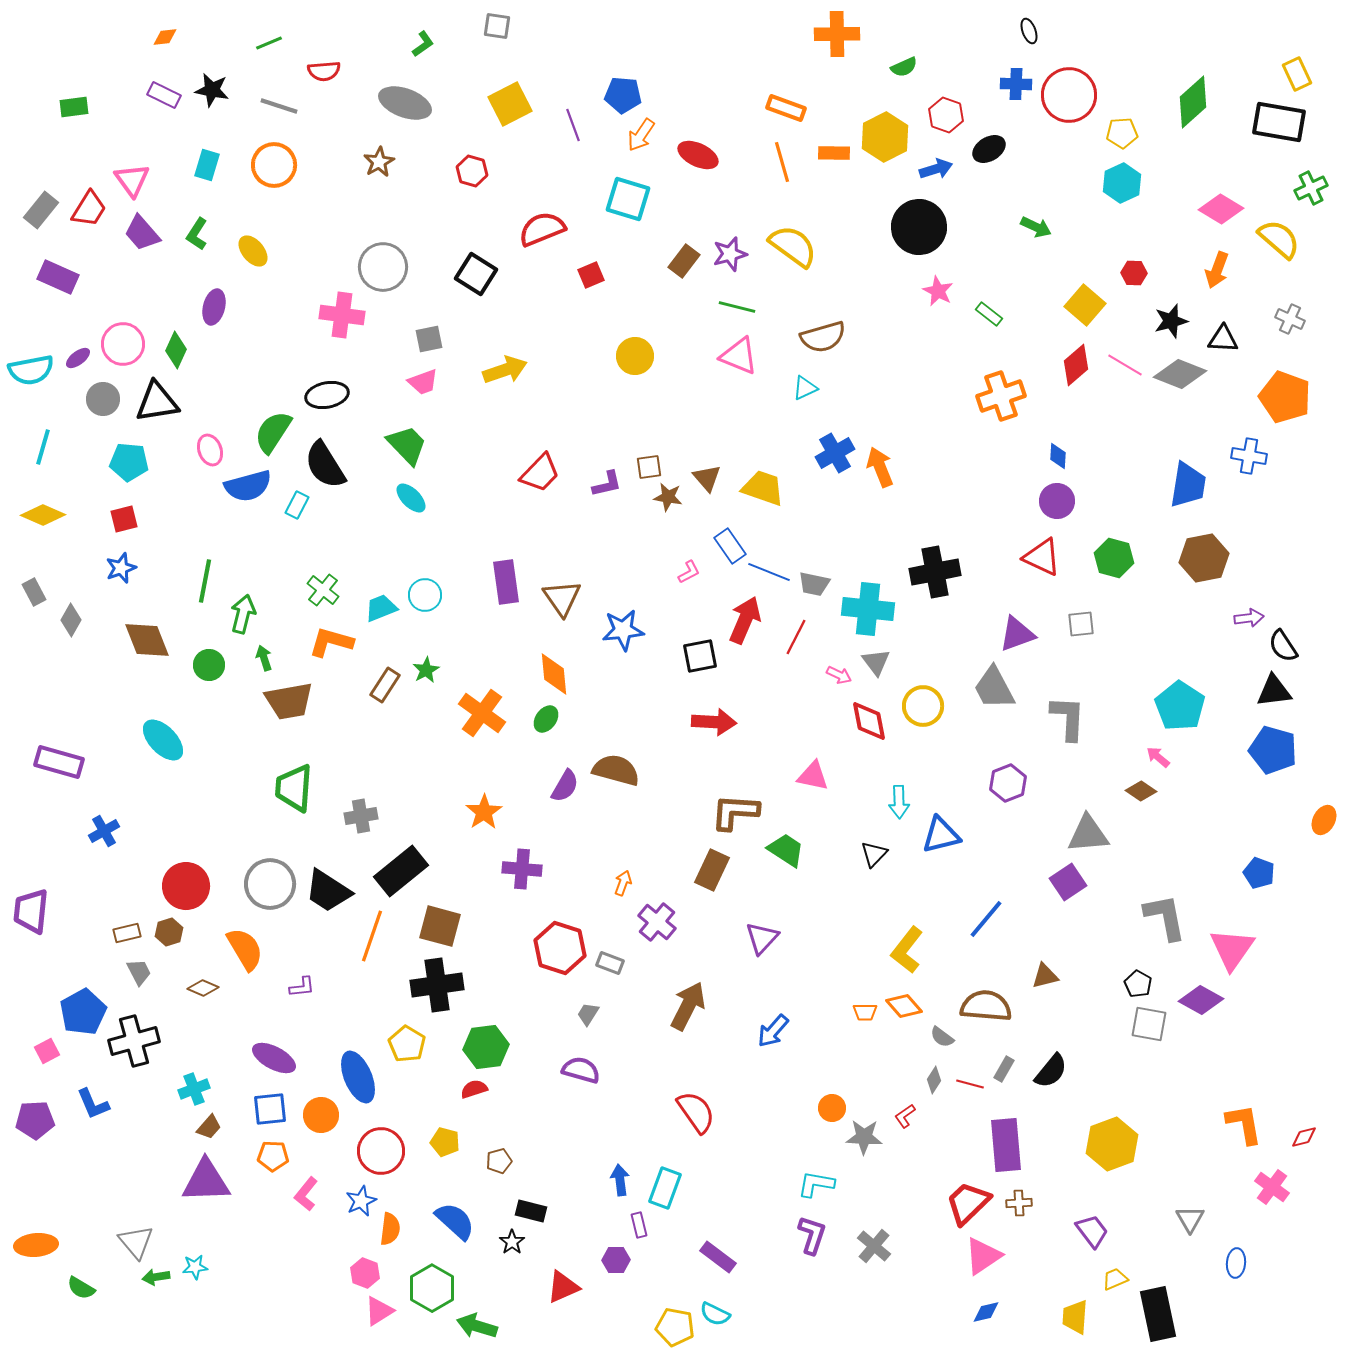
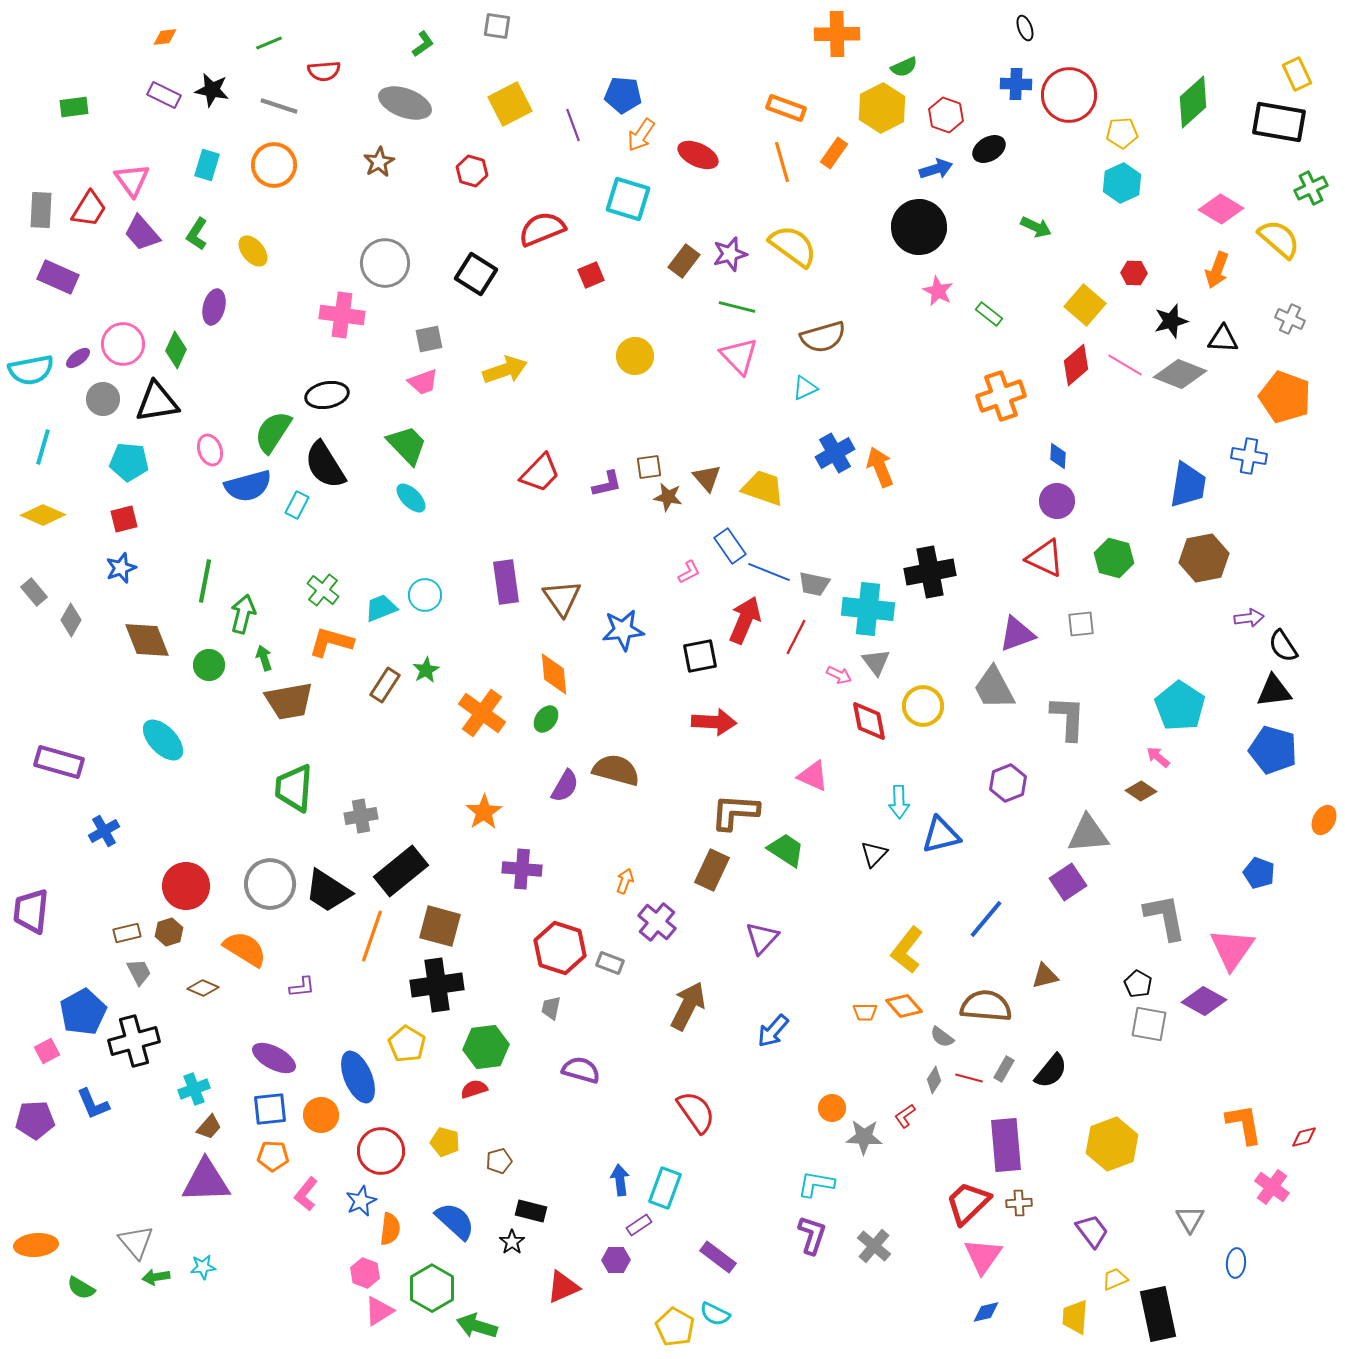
black ellipse at (1029, 31): moved 4 px left, 3 px up
yellow hexagon at (885, 137): moved 3 px left, 29 px up
orange rectangle at (834, 153): rotated 56 degrees counterclockwise
gray rectangle at (41, 210): rotated 36 degrees counterclockwise
gray circle at (383, 267): moved 2 px right, 4 px up
pink triangle at (739, 356): rotated 24 degrees clockwise
red triangle at (1042, 557): moved 3 px right, 1 px down
black cross at (935, 572): moved 5 px left
gray rectangle at (34, 592): rotated 12 degrees counterclockwise
pink triangle at (813, 776): rotated 12 degrees clockwise
orange arrow at (623, 883): moved 2 px right, 2 px up
orange semicircle at (245, 949): rotated 27 degrees counterclockwise
purple diamond at (1201, 1000): moved 3 px right, 1 px down
gray trapezoid at (588, 1014): moved 37 px left, 6 px up; rotated 20 degrees counterclockwise
red line at (970, 1084): moved 1 px left, 6 px up
purple rectangle at (639, 1225): rotated 70 degrees clockwise
pink triangle at (983, 1256): rotated 21 degrees counterclockwise
cyan star at (195, 1267): moved 8 px right
yellow pentagon at (675, 1327): rotated 18 degrees clockwise
